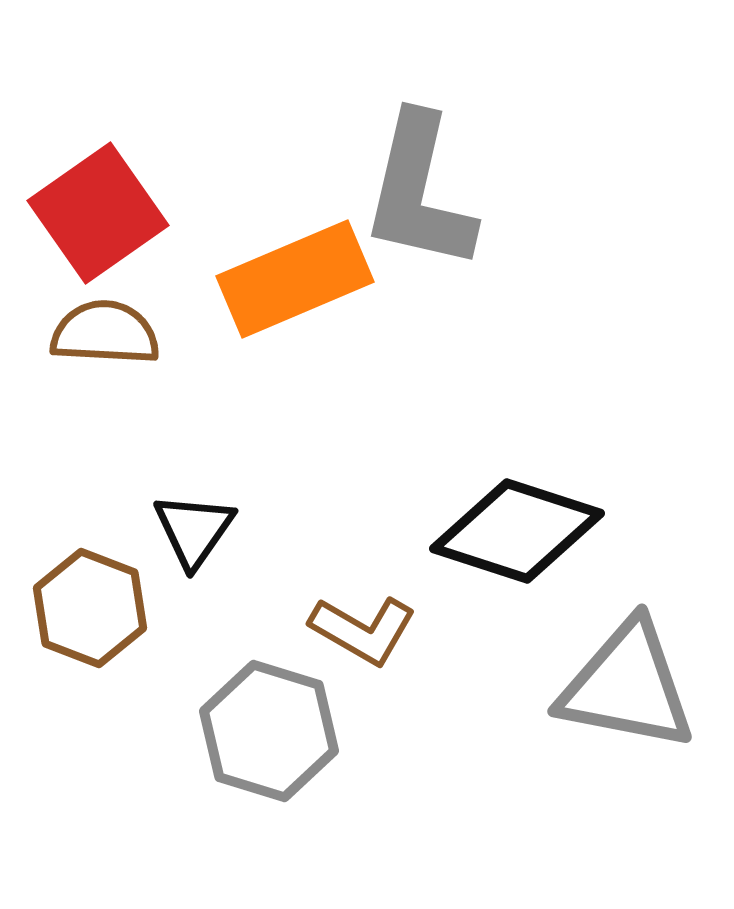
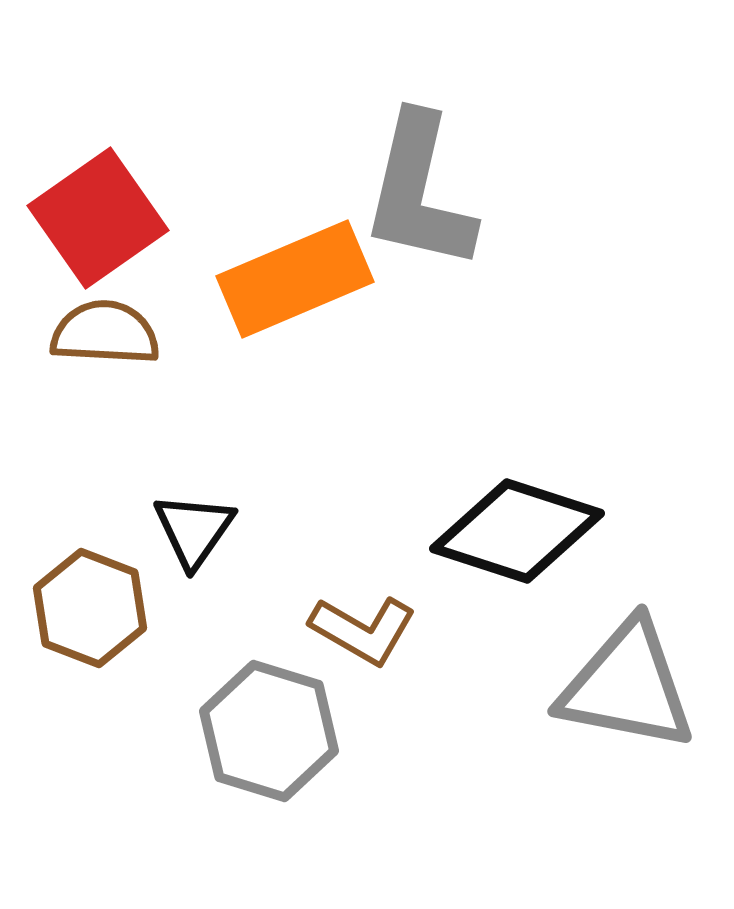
red square: moved 5 px down
